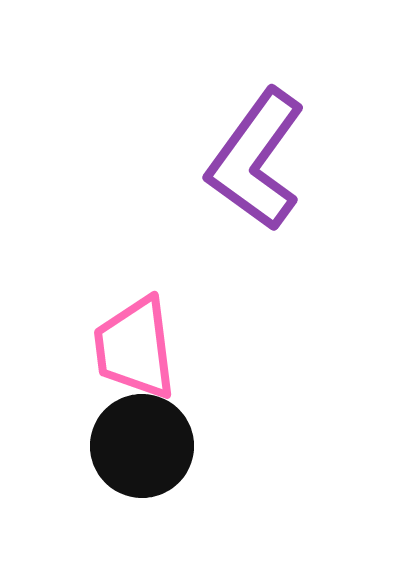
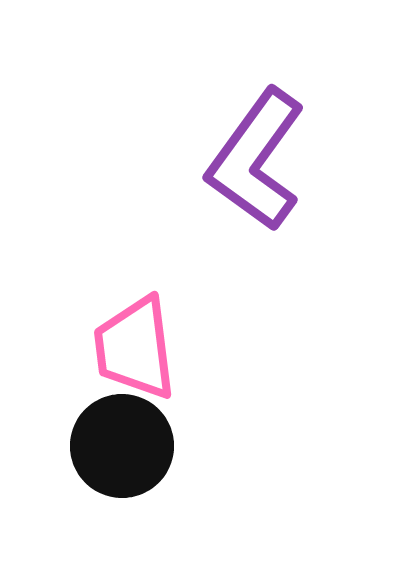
black circle: moved 20 px left
